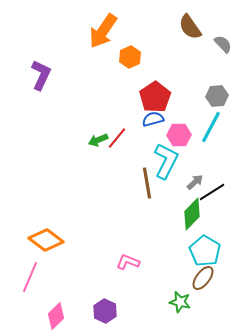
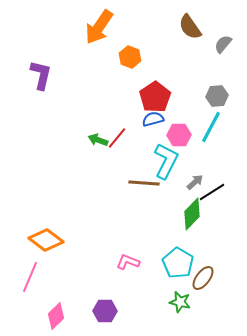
orange arrow: moved 4 px left, 4 px up
gray semicircle: rotated 96 degrees counterclockwise
orange hexagon: rotated 15 degrees counterclockwise
purple L-shape: rotated 12 degrees counterclockwise
green arrow: rotated 42 degrees clockwise
brown line: moved 3 px left; rotated 76 degrees counterclockwise
cyan pentagon: moved 27 px left, 12 px down
purple hexagon: rotated 25 degrees counterclockwise
